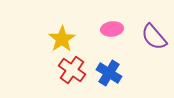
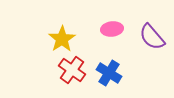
purple semicircle: moved 2 px left
